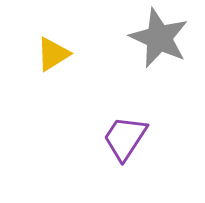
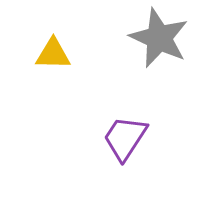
yellow triangle: rotated 33 degrees clockwise
